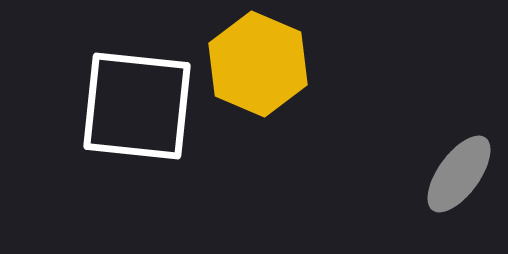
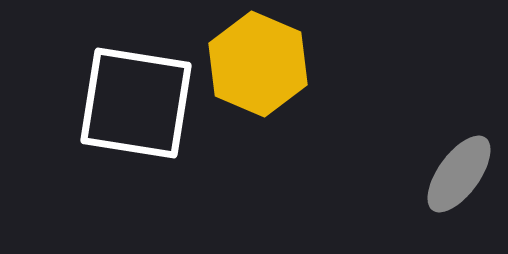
white square: moved 1 px left, 3 px up; rotated 3 degrees clockwise
